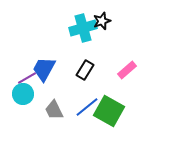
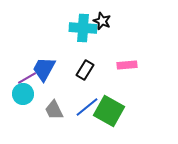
black star: rotated 30 degrees counterclockwise
cyan cross: rotated 20 degrees clockwise
pink rectangle: moved 5 px up; rotated 36 degrees clockwise
